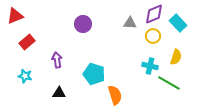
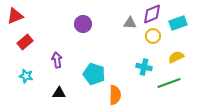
purple diamond: moved 2 px left
cyan rectangle: rotated 66 degrees counterclockwise
red rectangle: moved 2 px left
yellow semicircle: rotated 133 degrees counterclockwise
cyan cross: moved 6 px left, 1 px down
cyan star: moved 1 px right
green line: rotated 50 degrees counterclockwise
orange semicircle: rotated 18 degrees clockwise
